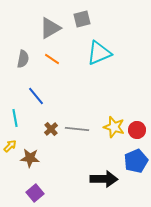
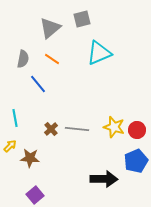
gray triangle: rotated 10 degrees counterclockwise
blue line: moved 2 px right, 12 px up
purple square: moved 2 px down
